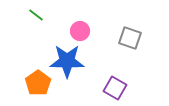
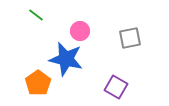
gray square: rotated 30 degrees counterclockwise
blue star: moved 1 px left, 2 px up; rotated 12 degrees clockwise
purple square: moved 1 px right, 1 px up
